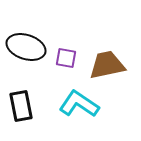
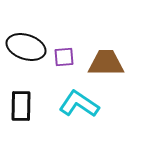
purple square: moved 2 px left, 1 px up; rotated 15 degrees counterclockwise
brown trapezoid: moved 1 px left, 2 px up; rotated 12 degrees clockwise
black rectangle: rotated 12 degrees clockwise
